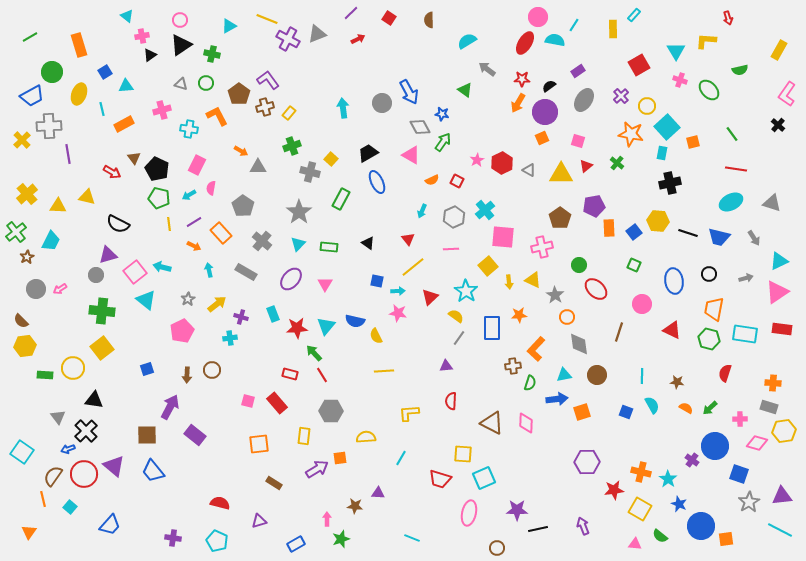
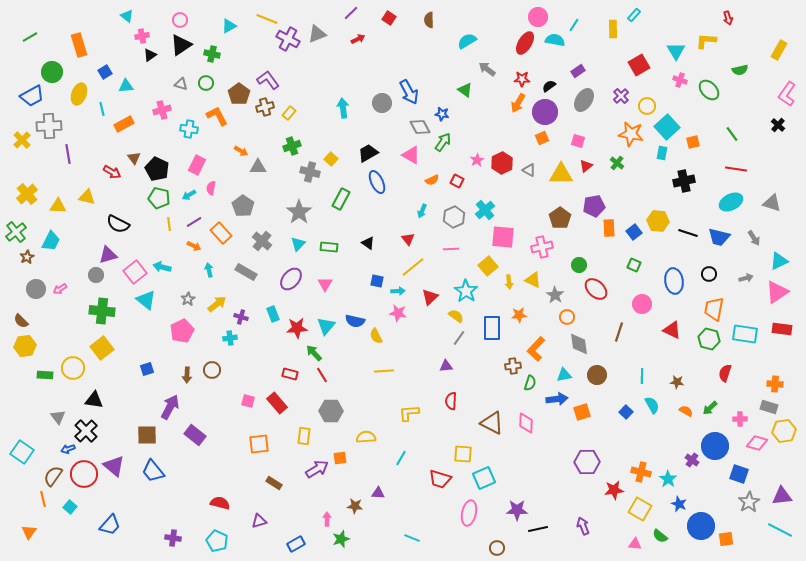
black cross at (670, 183): moved 14 px right, 2 px up
orange cross at (773, 383): moved 2 px right, 1 px down
orange semicircle at (686, 408): moved 3 px down
blue square at (626, 412): rotated 24 degrees clockwise
